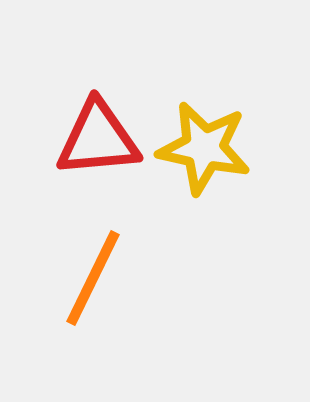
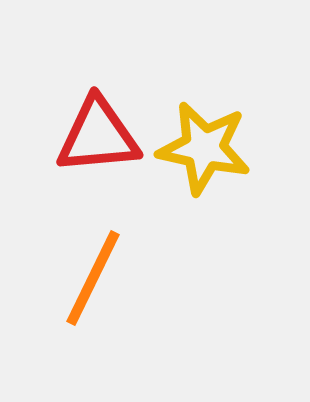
red triangle: moved 3 px up
